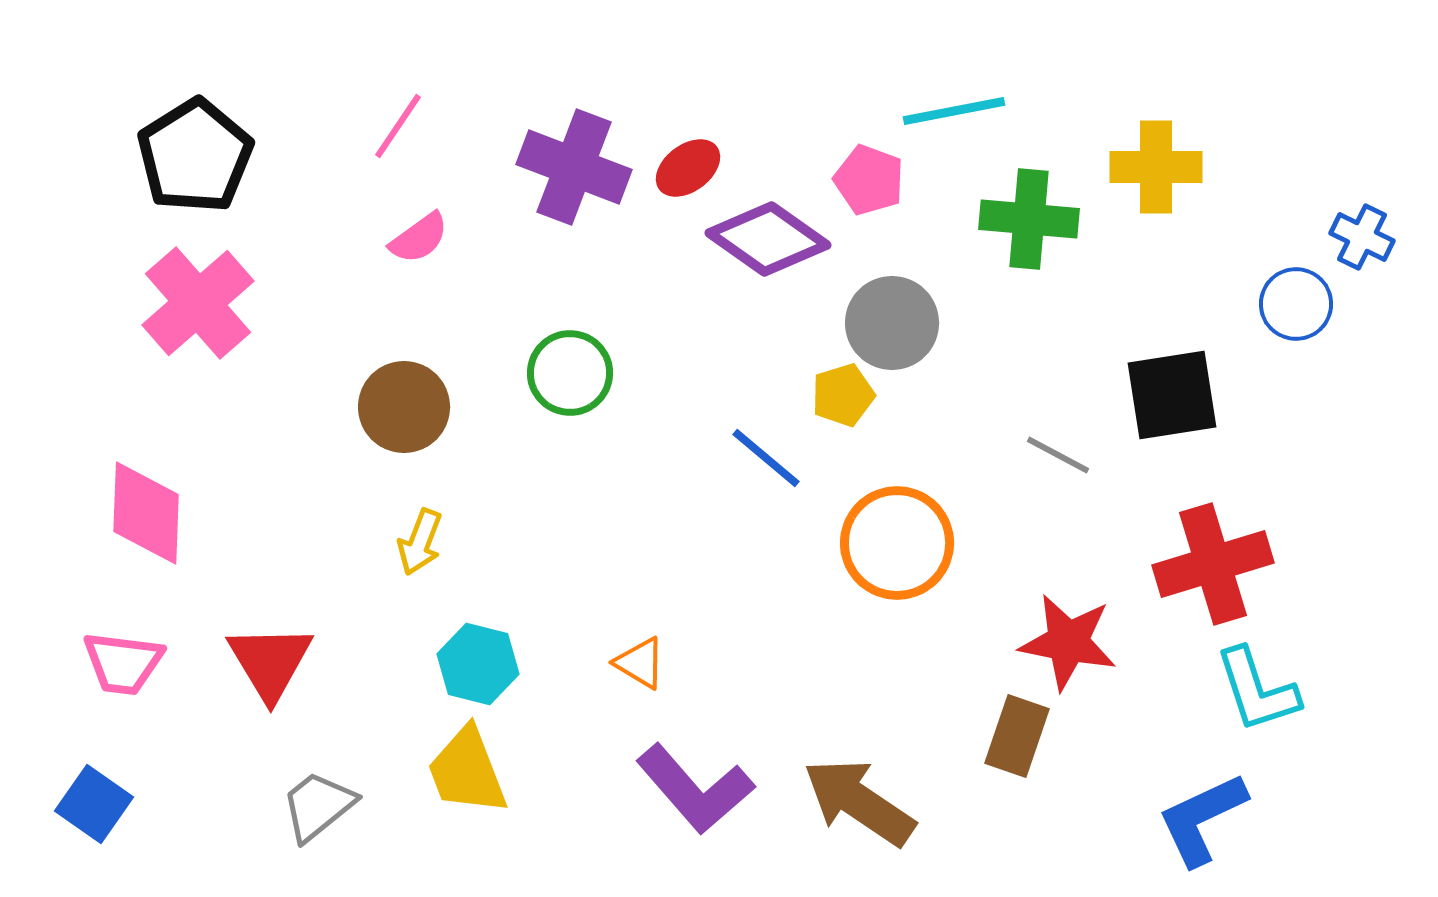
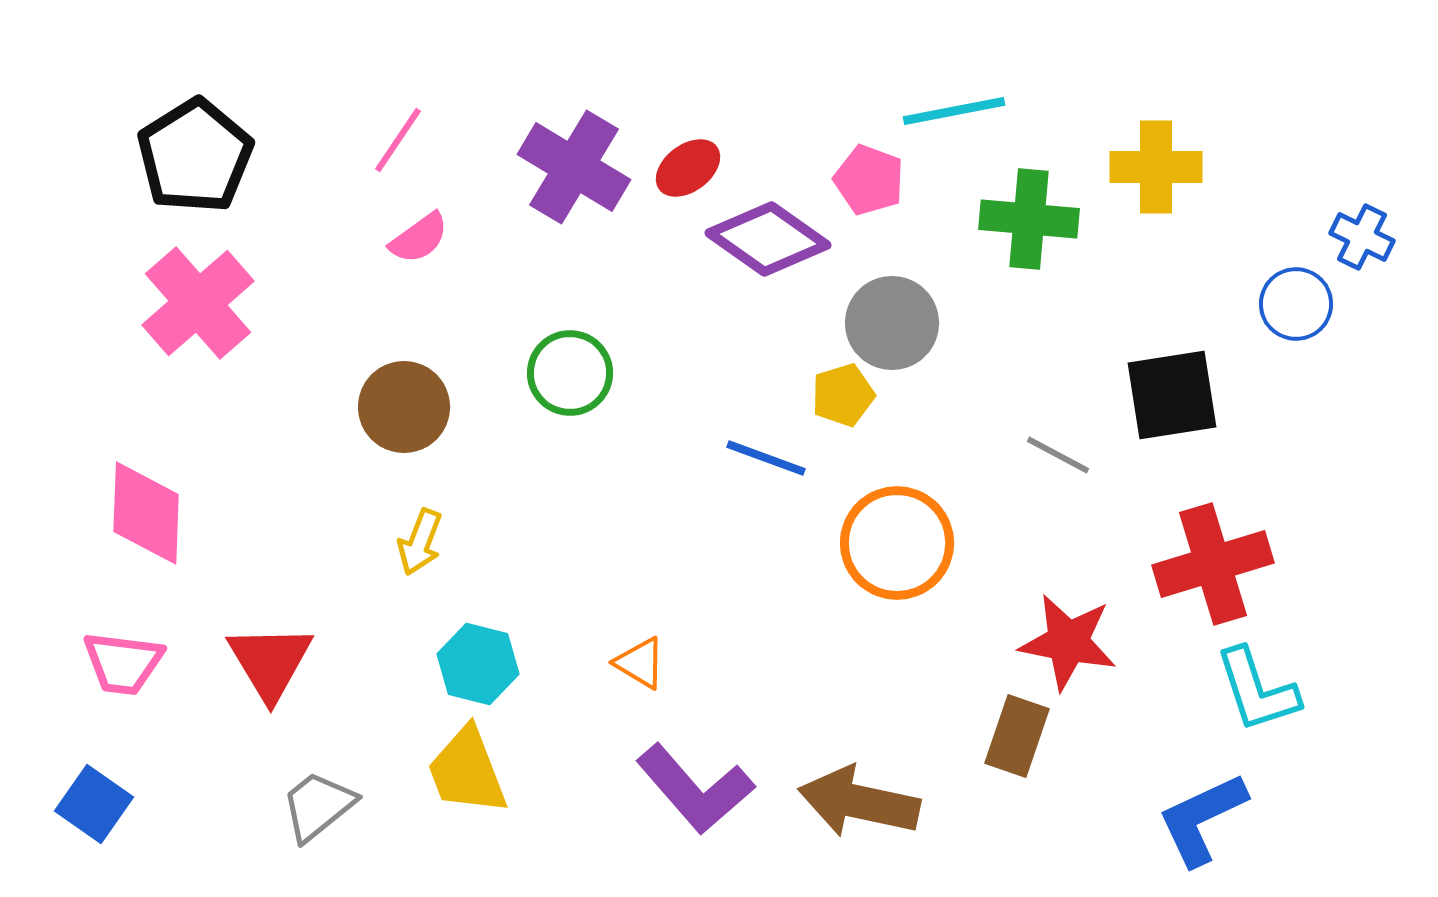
pink line: moved 14 px down
purple cross: rotated 10 degrees clockwise
blue line: rotated 20 degrees counterclockwise
brown arrow: rotated 22 degrees counterclockwise
